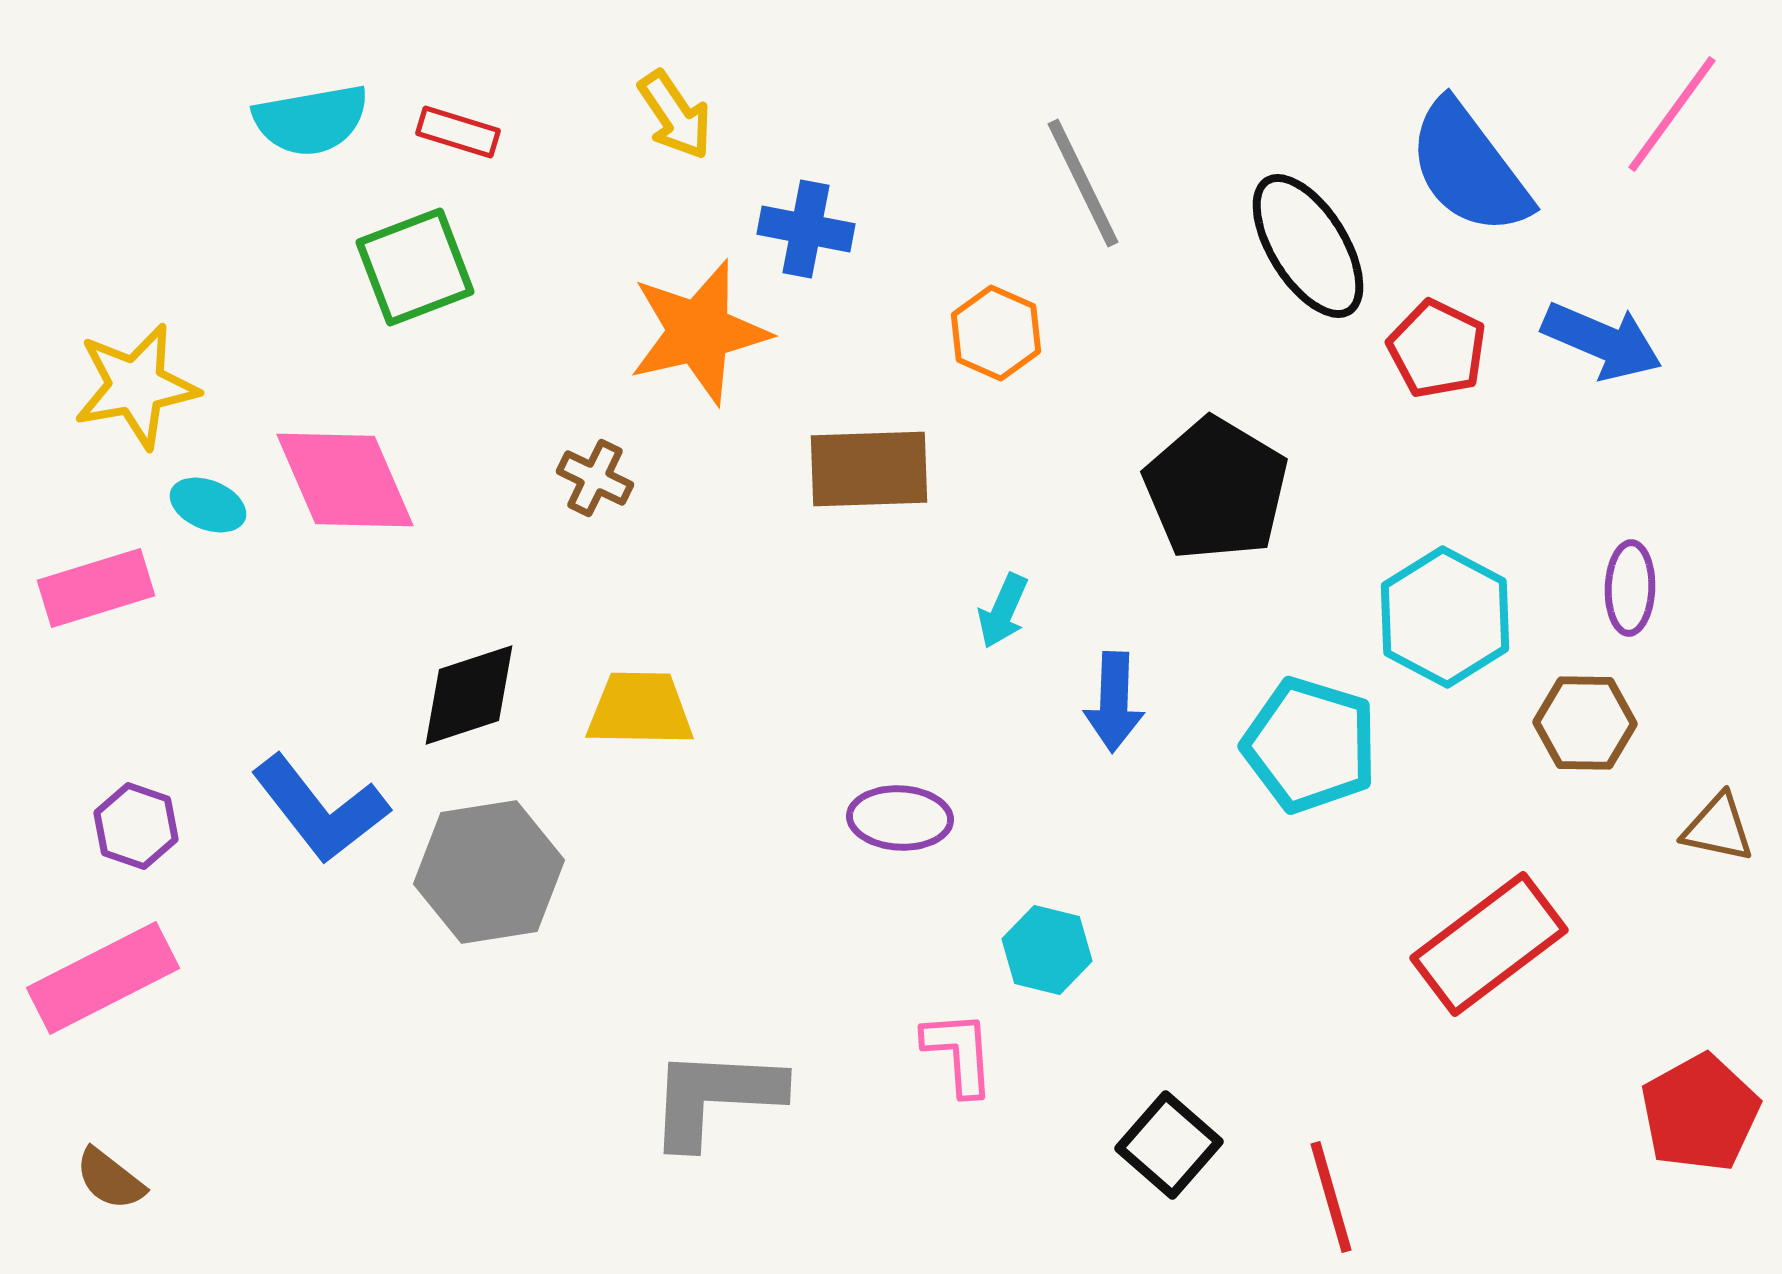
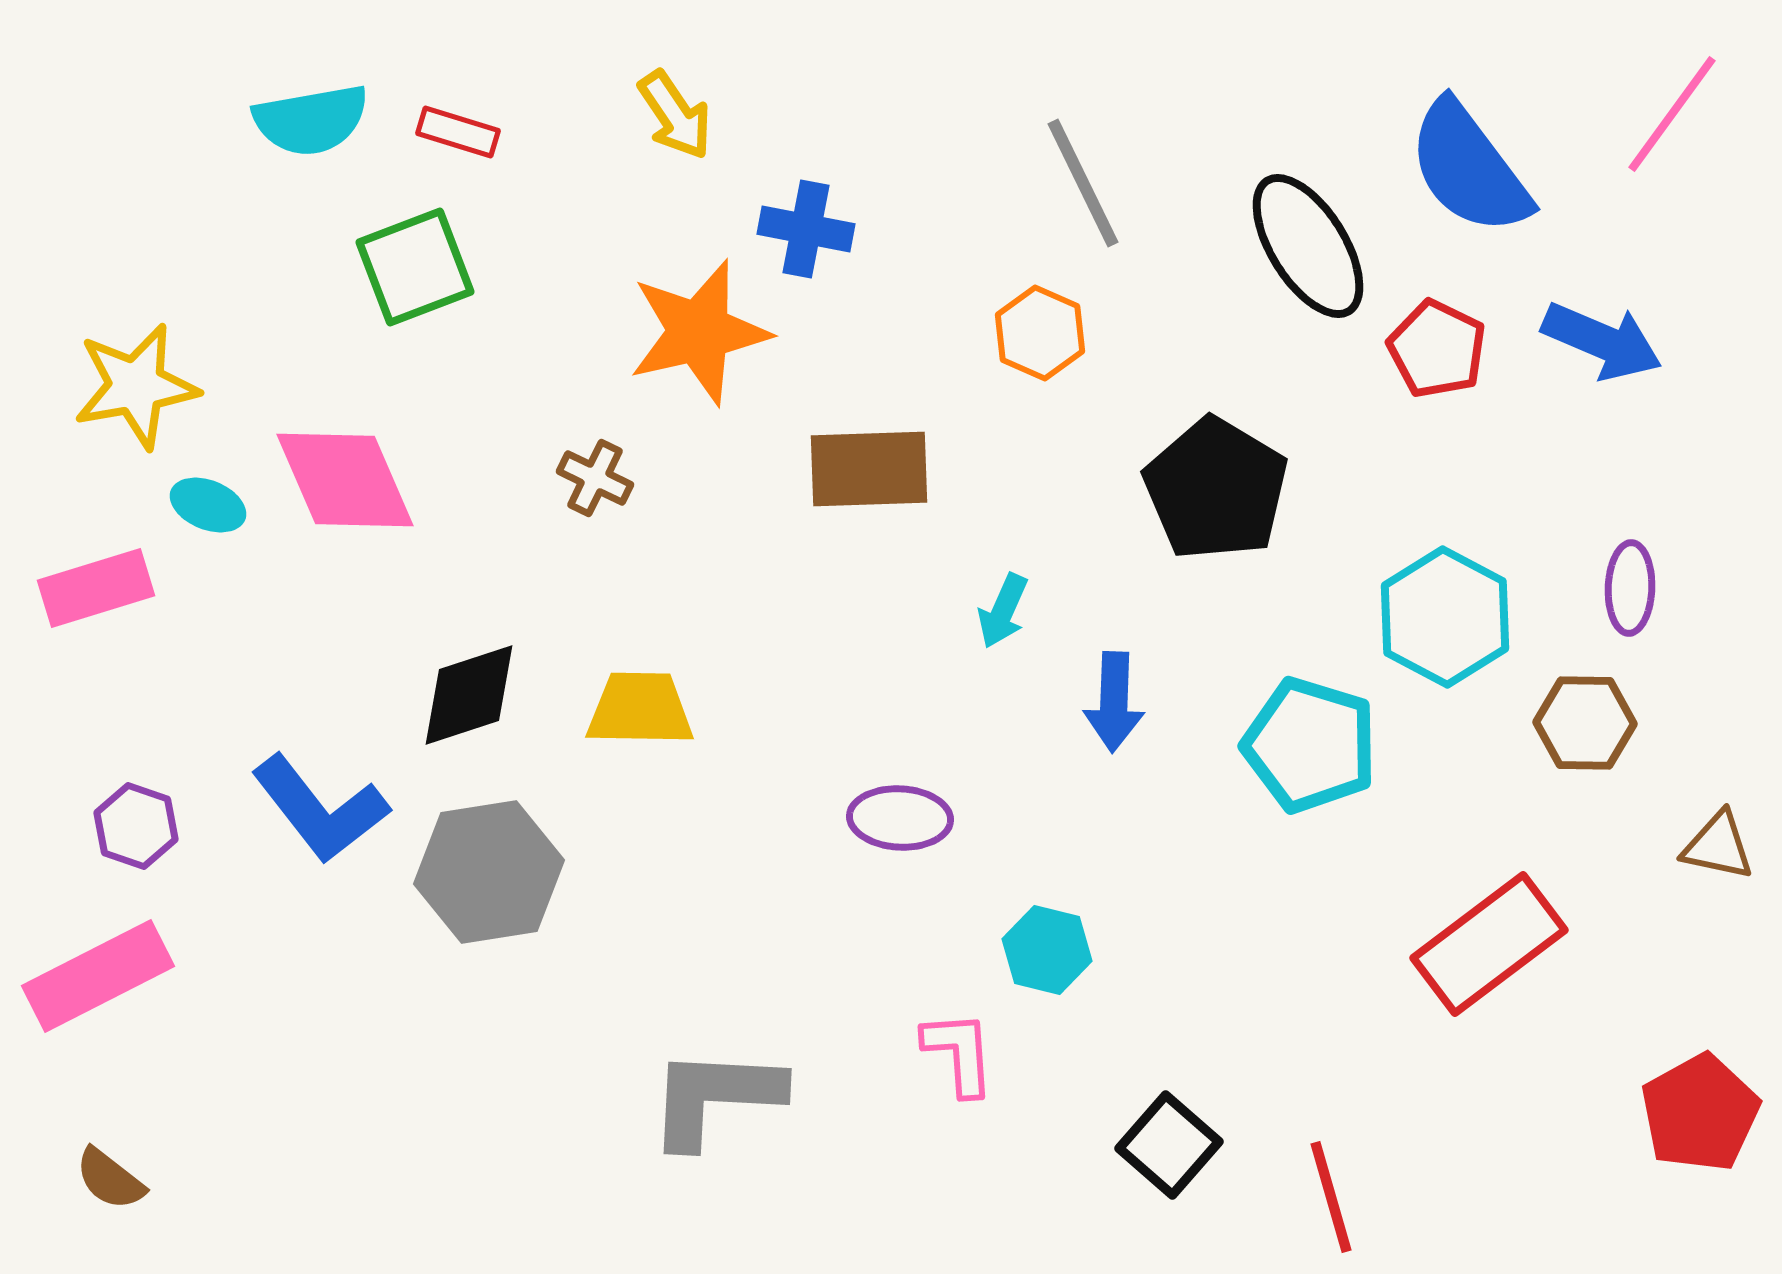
orange hexagon at (996, 333): moved 44 px right
brown triangle at (1718, 828): moved 18 px down
pink rectangle at (103, 978): moved 5 px left, 2 px up
